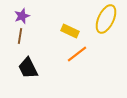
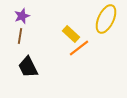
yellow rectangle: moved 1 px right, 3 px down; rotated 18 degrees clockwise
orange line: moved 2 px right, 6 px up
black trapezoid: moved 1 px up
